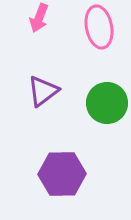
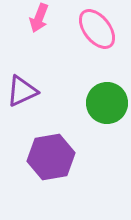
pink ellipse: moved 2 px left, 2 px down; rotated 27 degrees counterclockwise
purple triangle: moved 21 px left; rotated 12 degrees clockwise
purple hexagon: moved 11 px left, 17 px up; rotated 9 degrees counterclockwise
